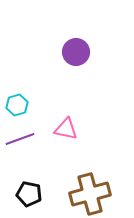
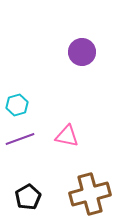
purple circle: moved 6 px right
pink triangle: moved 1 px right, 7 px down
black pentagon: moved 1 px left, 3 px down; rotated 30 degrees clockwise
